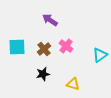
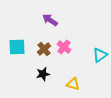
pink cross: moved 2 px left, 1 px down
